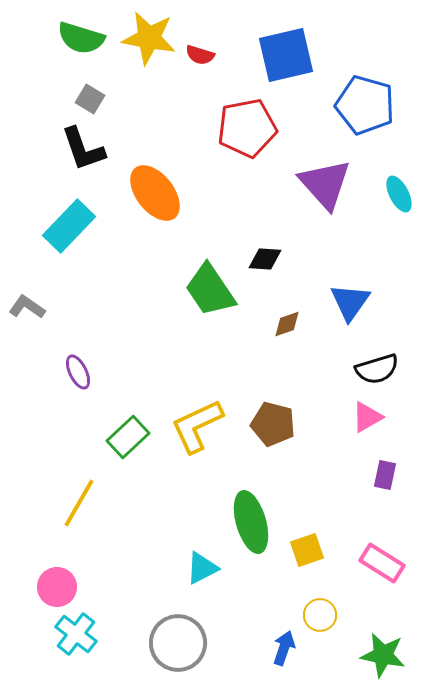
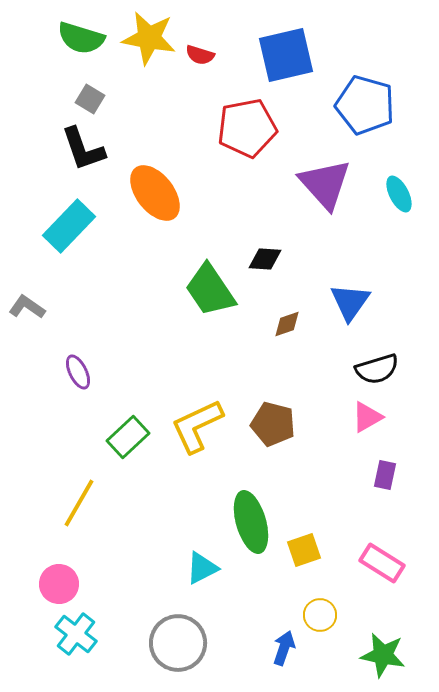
yellow square: moved 3 px left
pink circle: moved 2 px right, 3 px up
